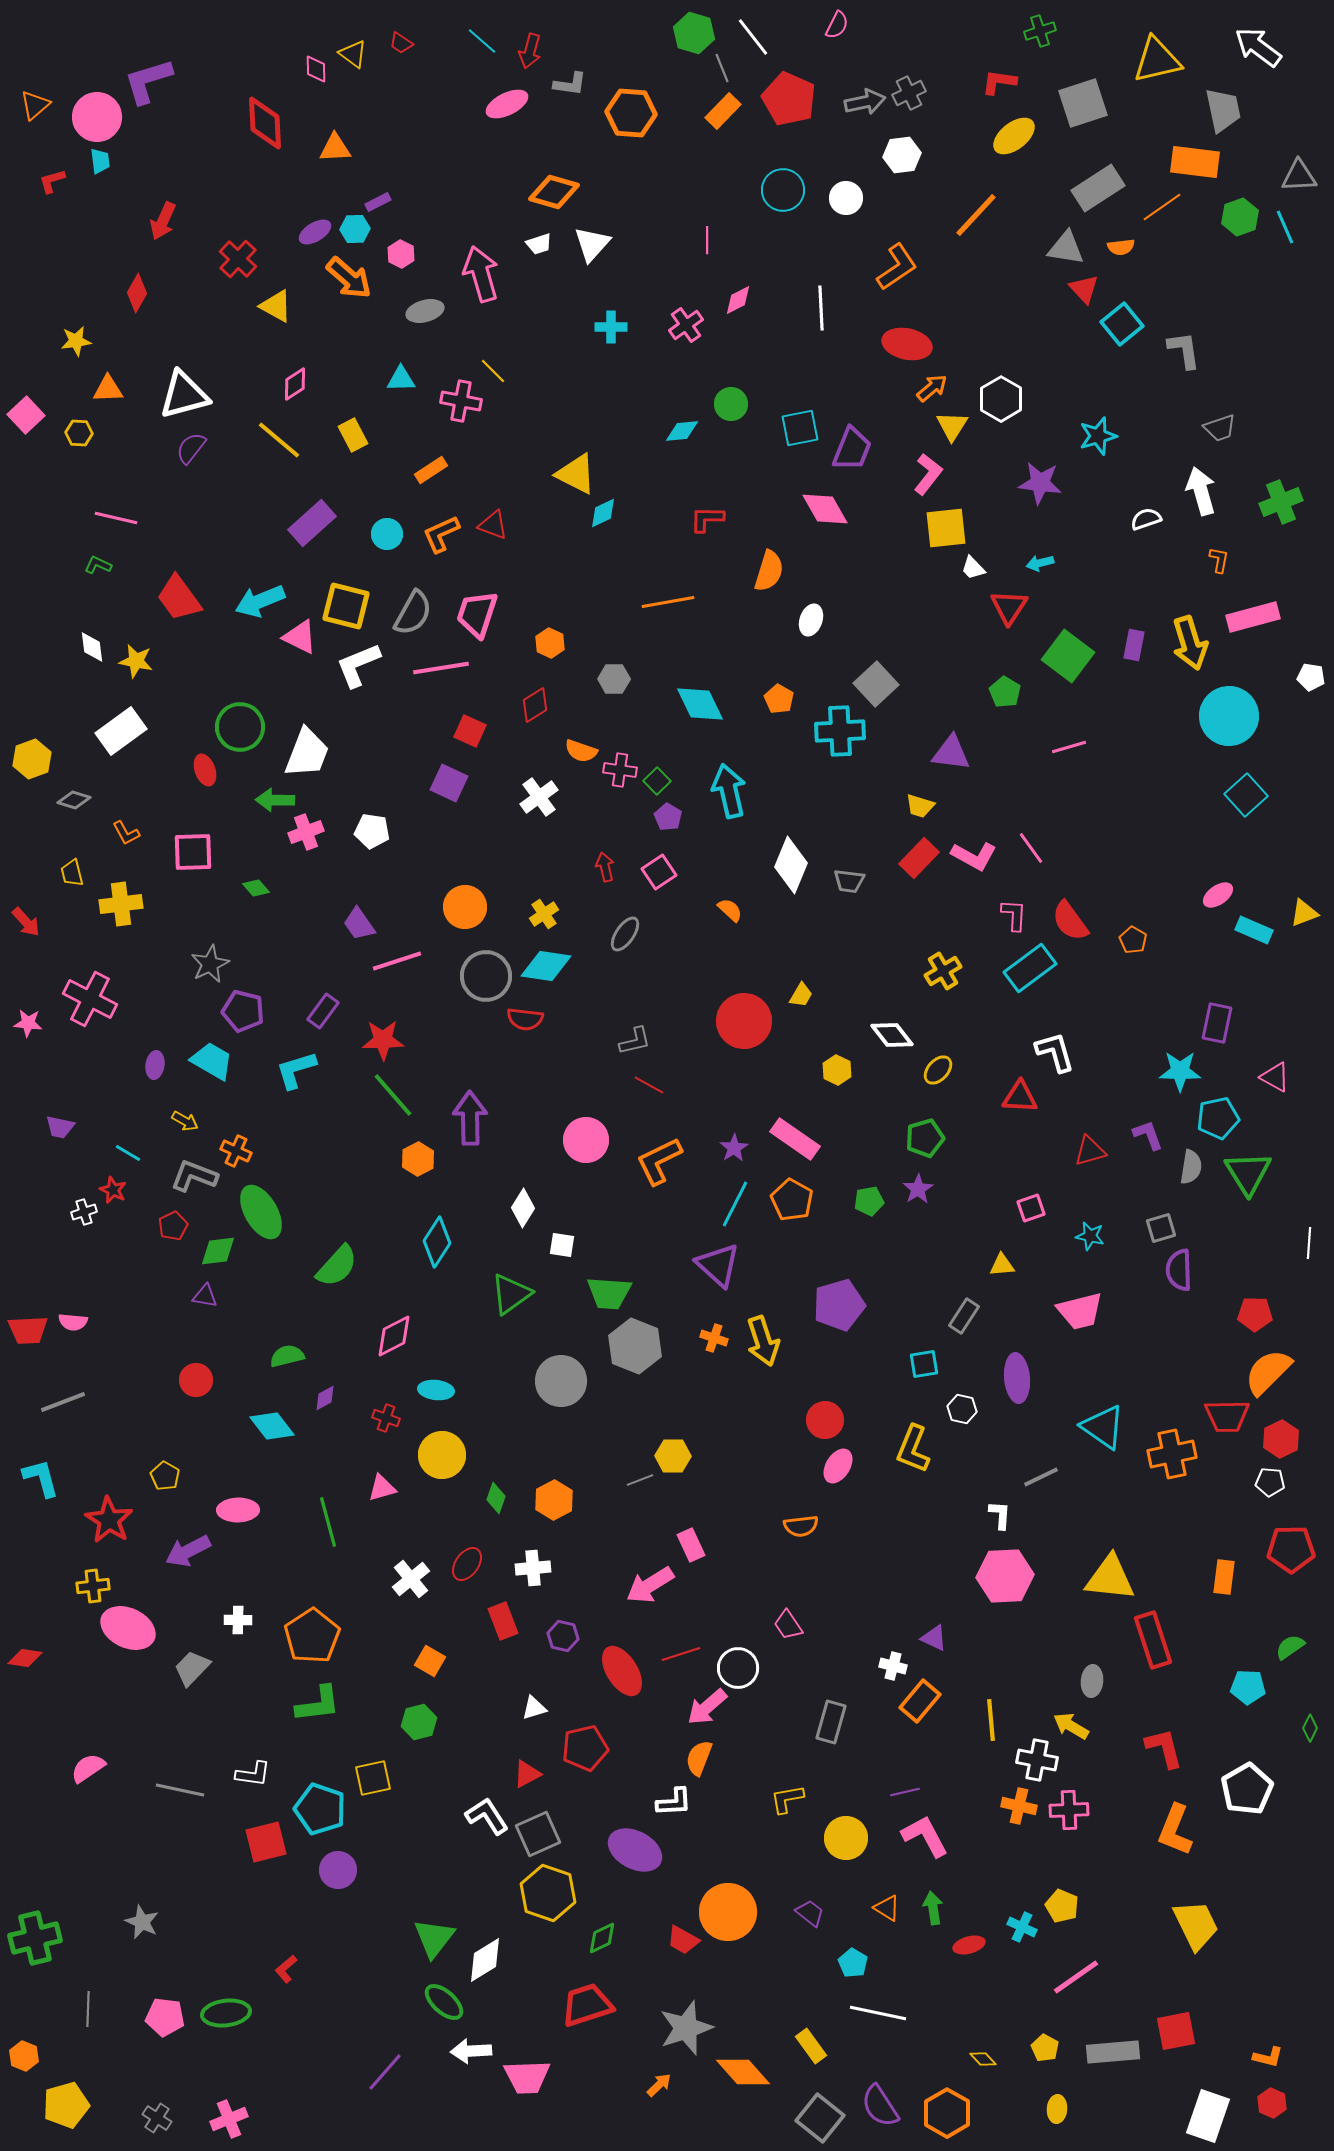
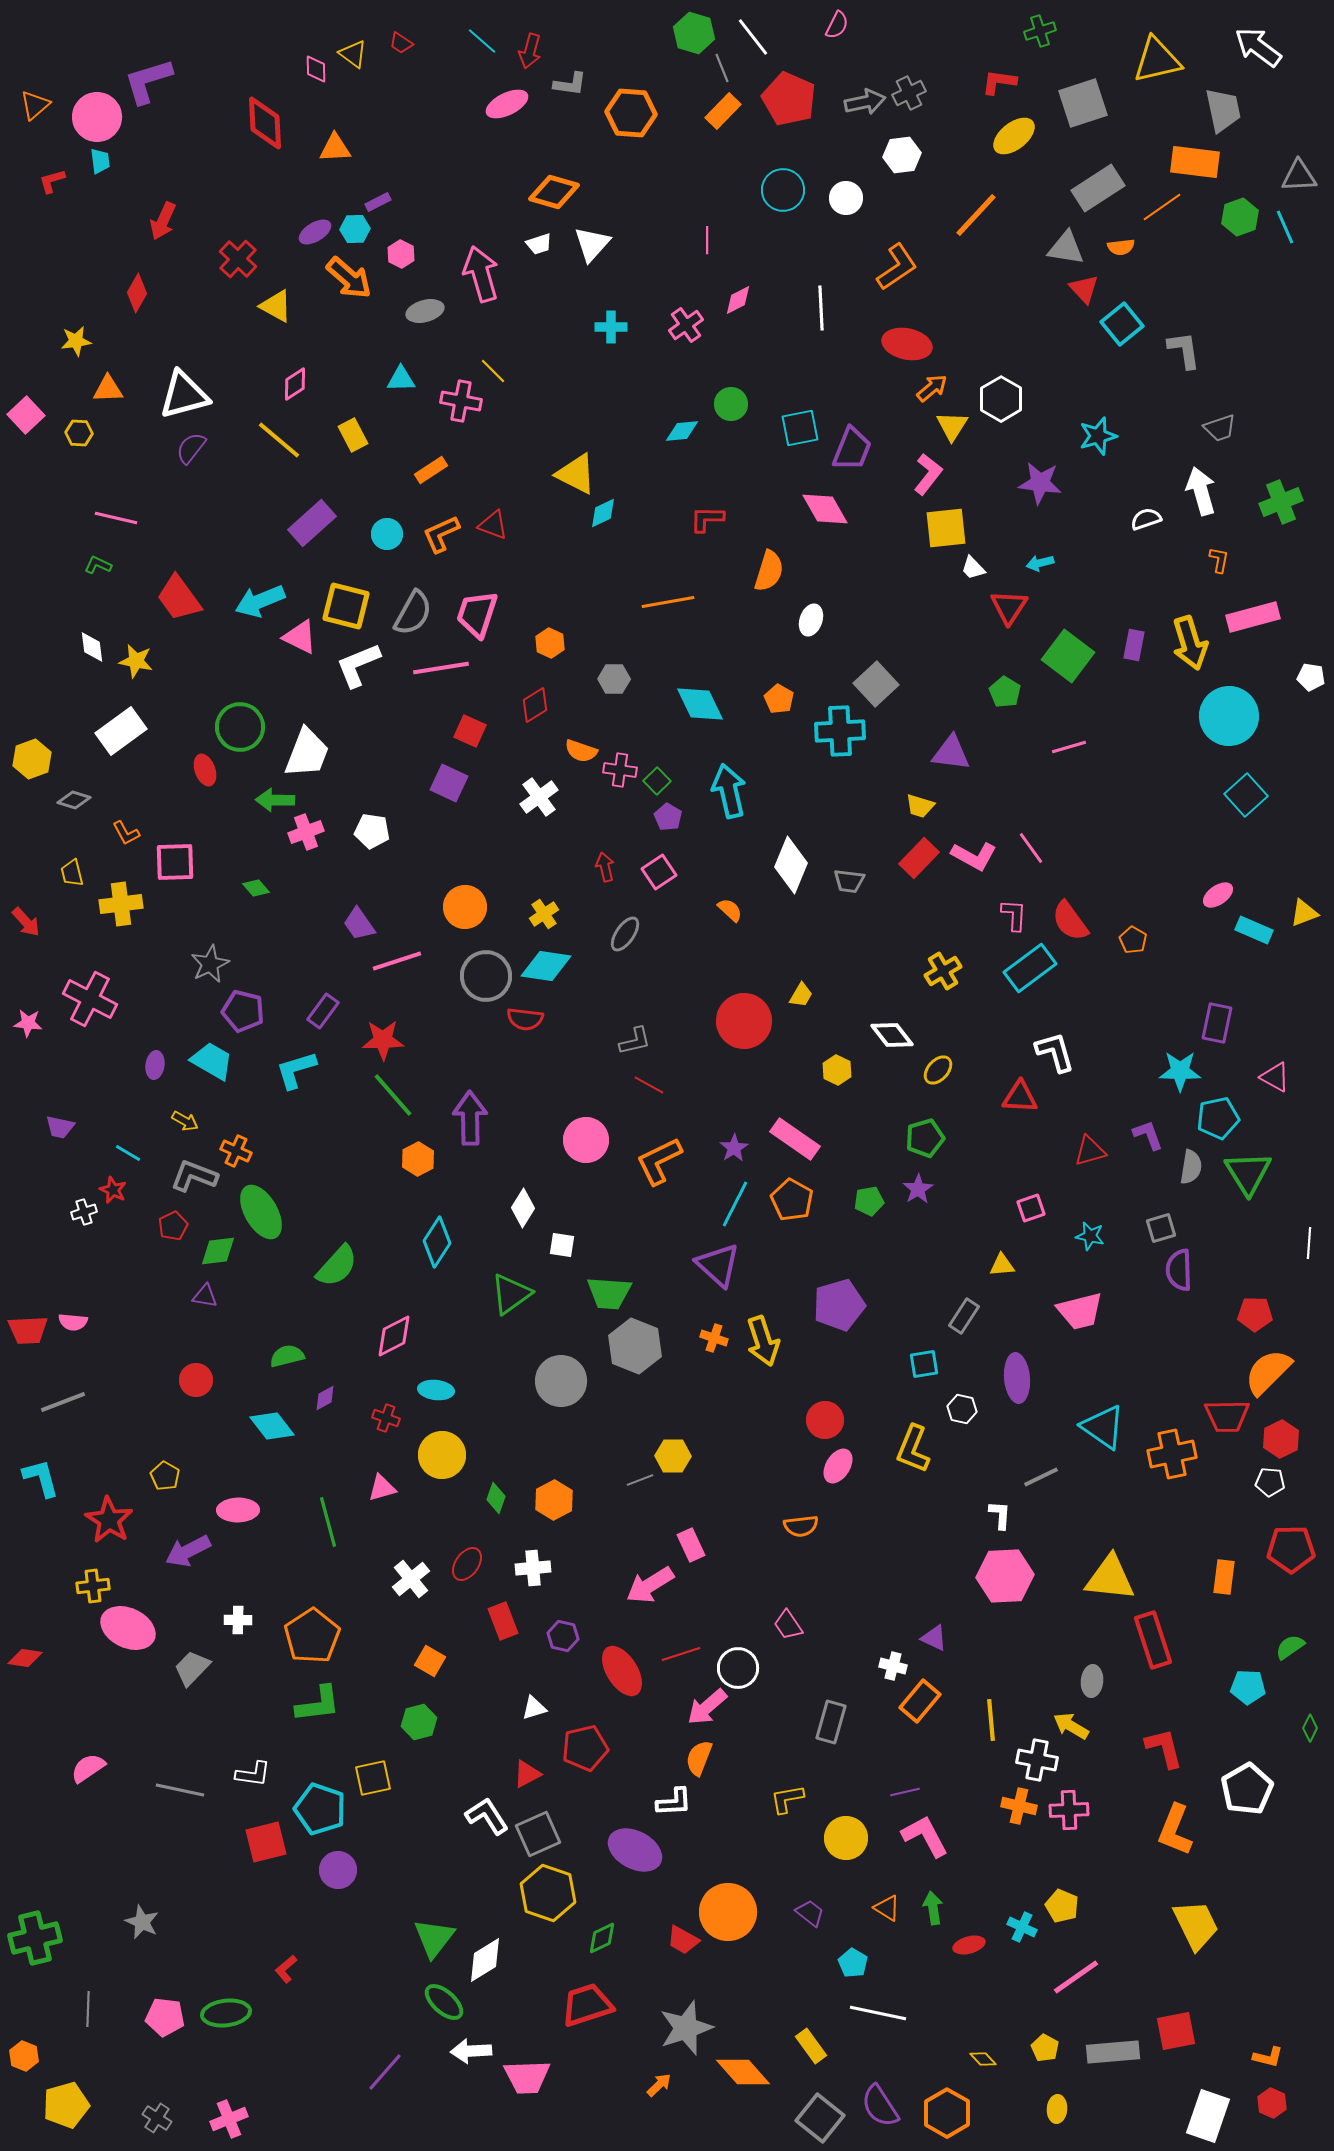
pink square at (193, 852): moved 18 px left, 10 px down
